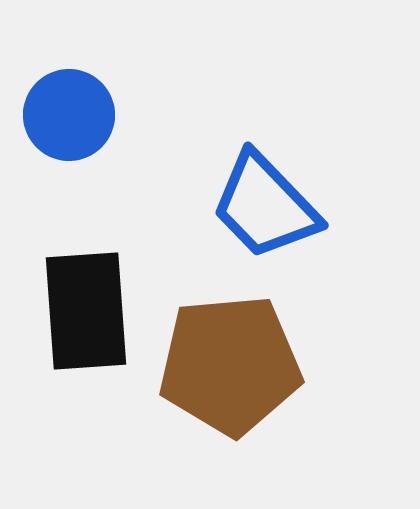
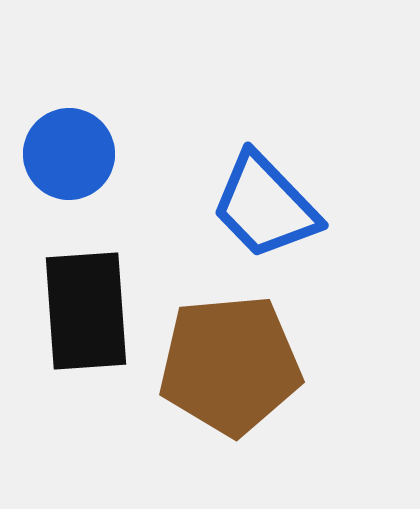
blue circle: moved 39 px down
